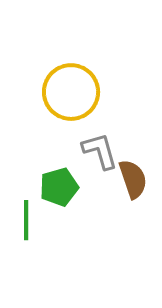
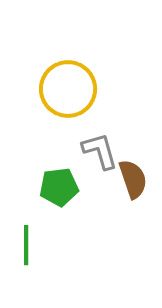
yellow circle: moved 3 px left, 3 px up
green pentagon: rotated 9 degrees clockwise
green line: moved 25 px down
